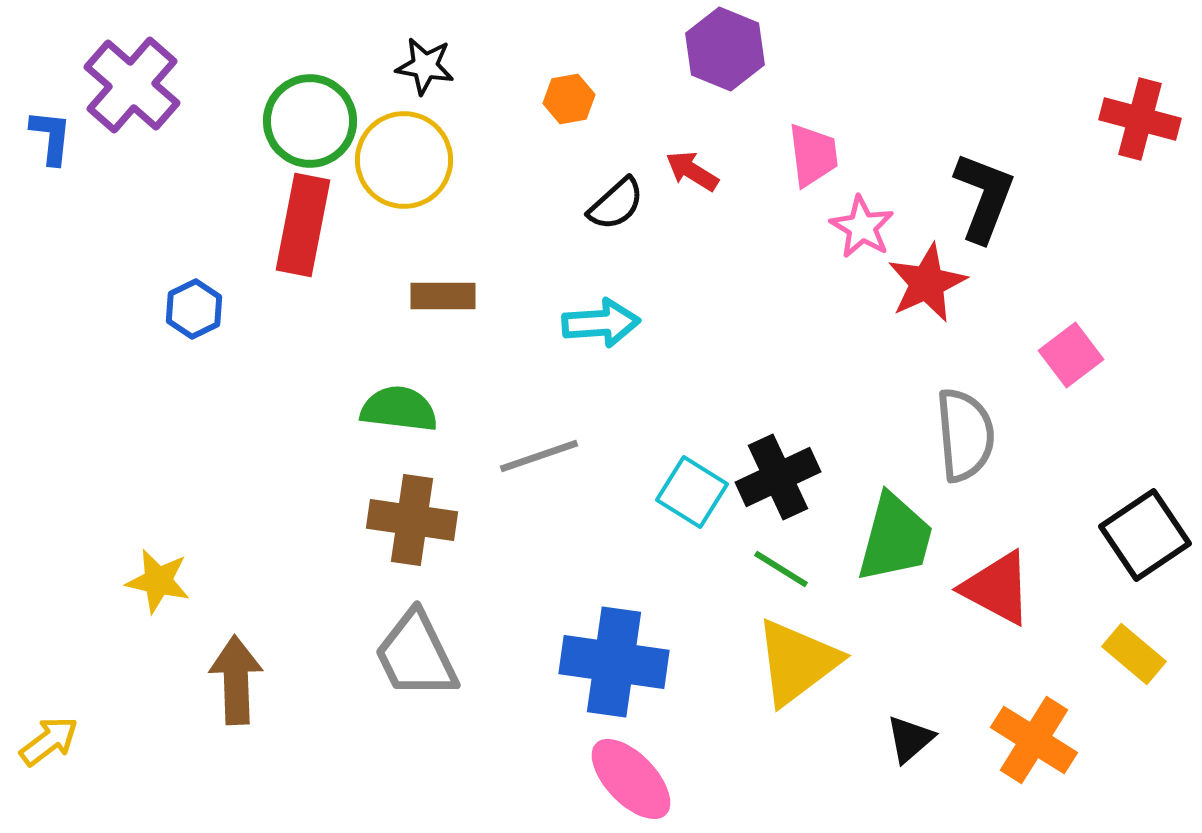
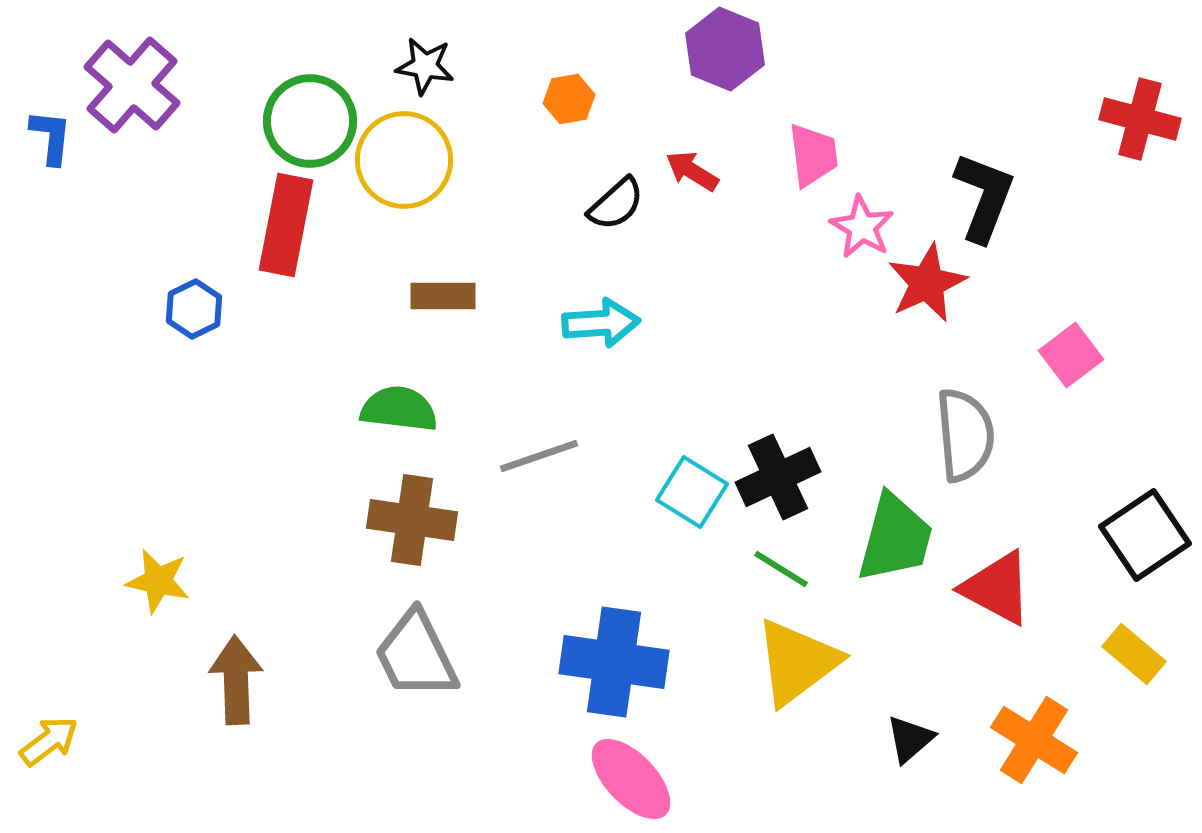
red rectangle: moved 17 px left
